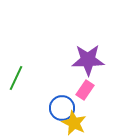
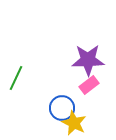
pink rectangle: moved 4 px right, 5 px up; rotated 18 degrees clockwise
